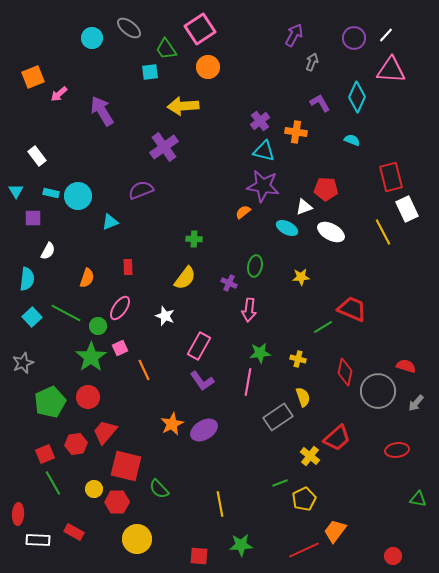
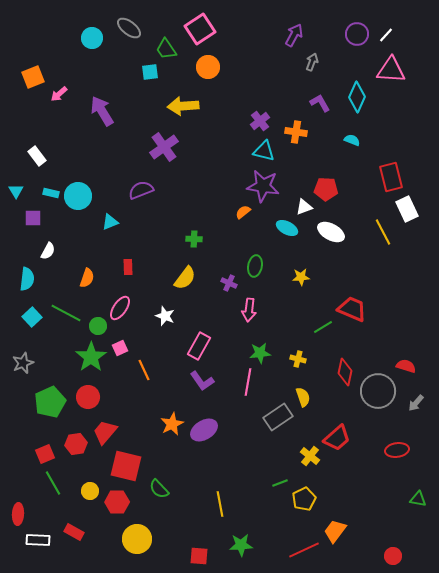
purple circle at (354, 38): moved 3 px right, 4 px up
yellow circle at (94, 489): moved 4 px left, 2 px down
